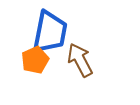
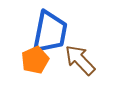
brown arrow: rotated 16 degrees counterclockwise
